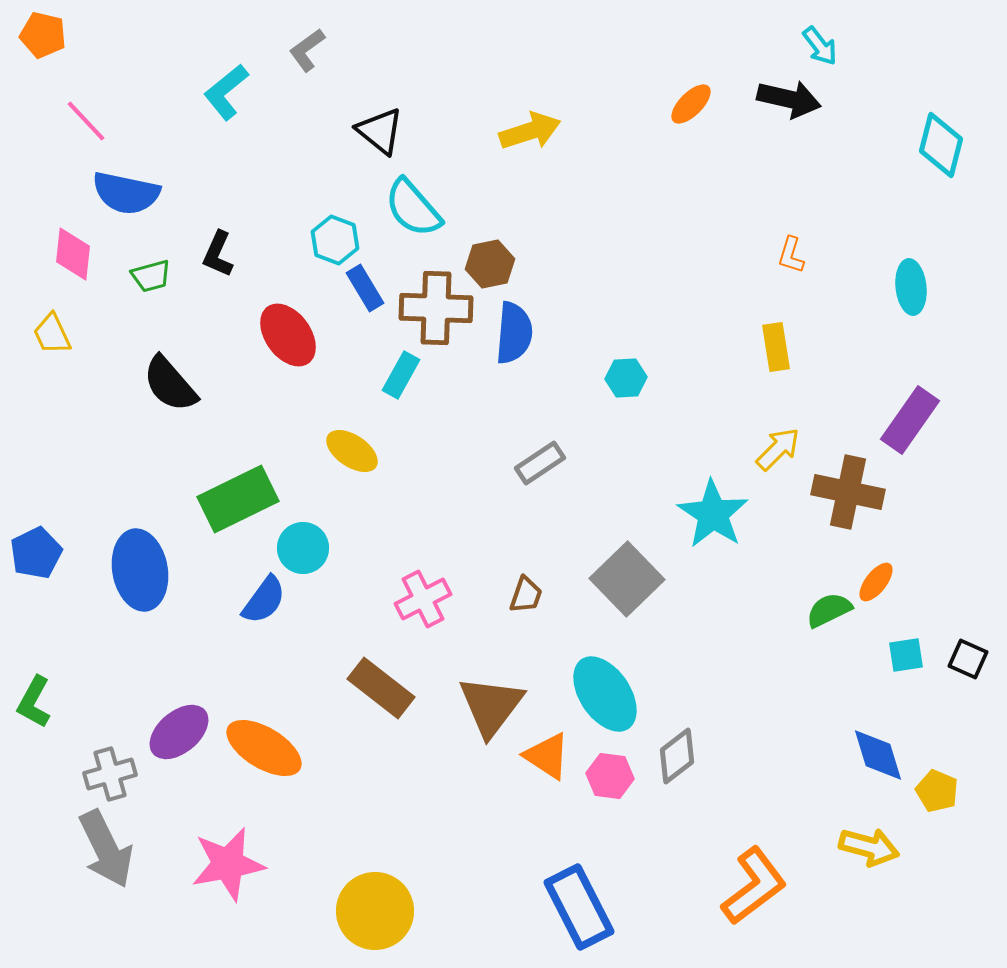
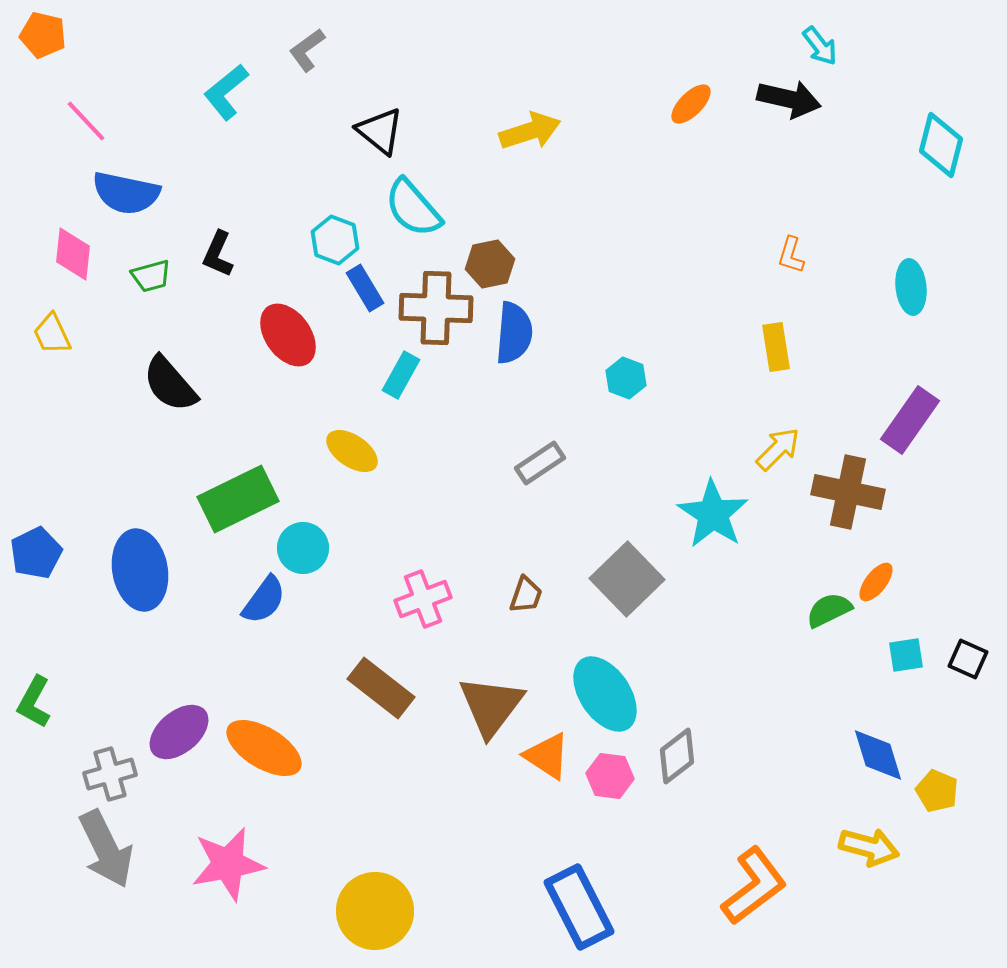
cyan hexagon at (626, 378): rotated 24 degrees clockwise
pink cross at (423, 599): rotated 6 degrees clockwise
